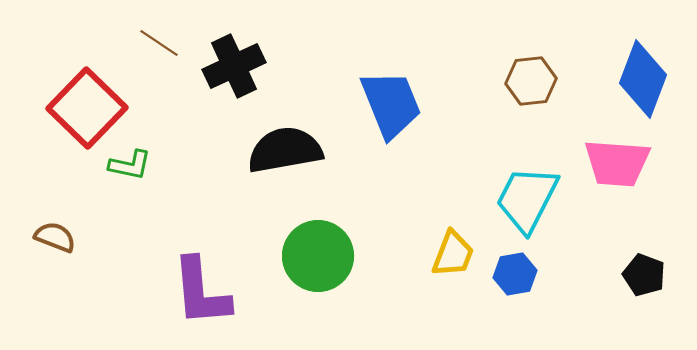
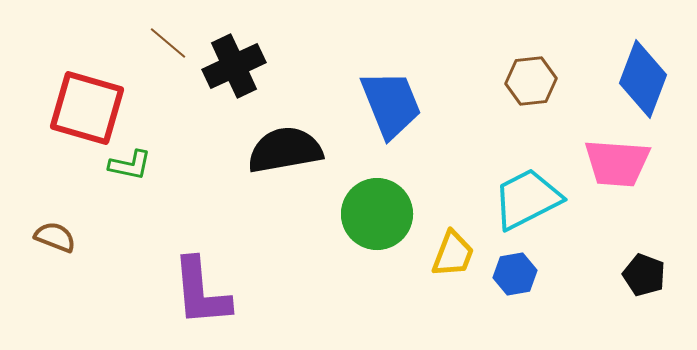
brown line: moved 9 px right; rotated 6 degrees clockwise
red square: rotated 28 degrees counterclockwise
cyan trapezoid: rotated 36 degrees clockwise
green circle: moved 59 px right, 42 px up
